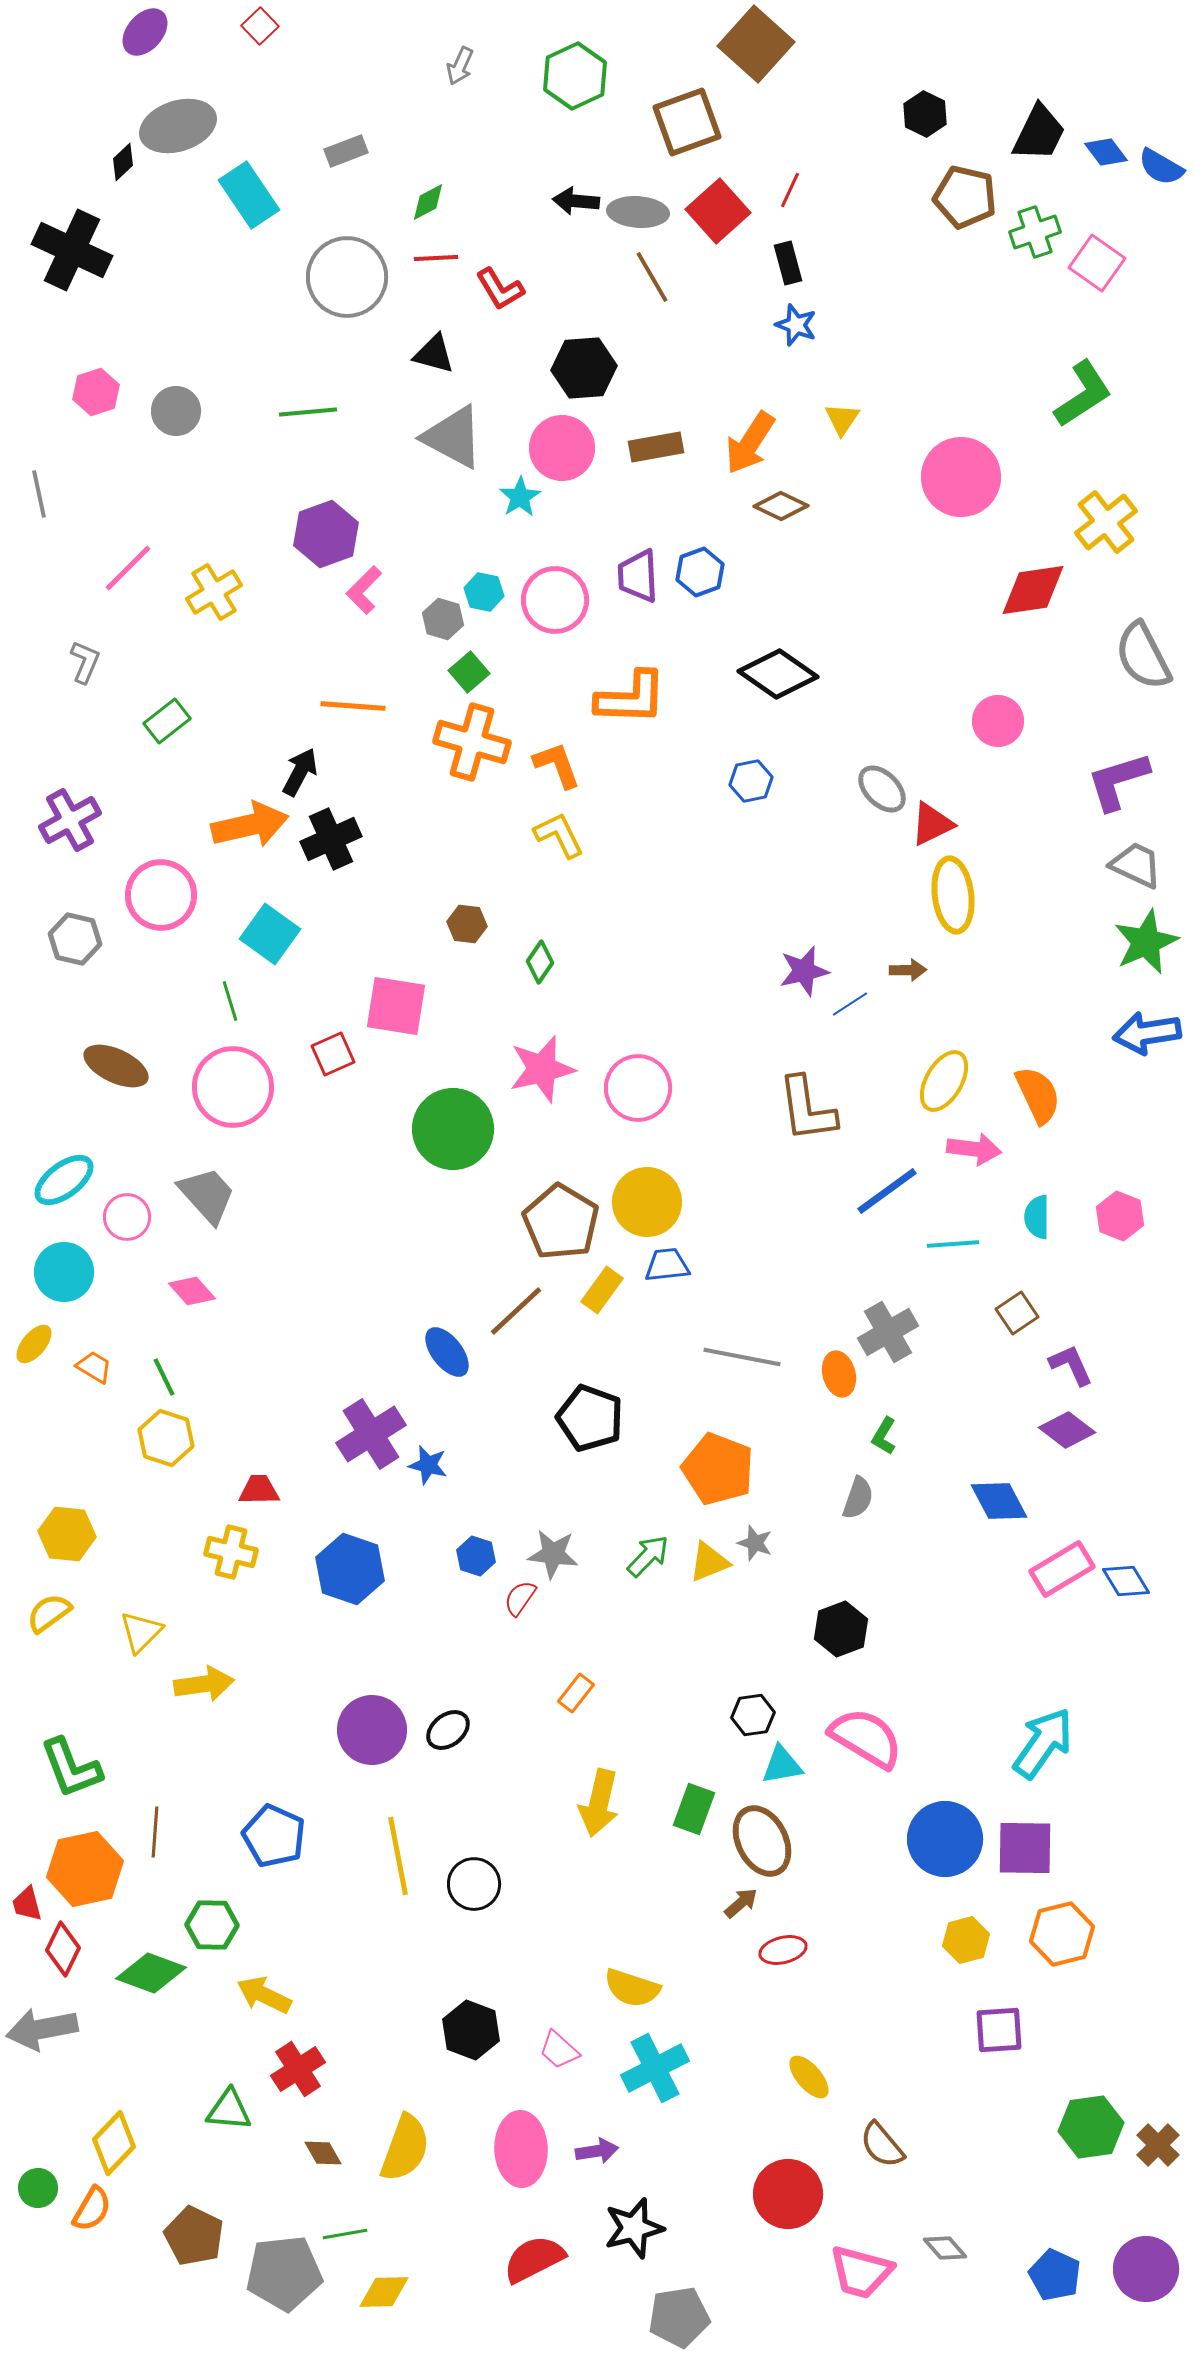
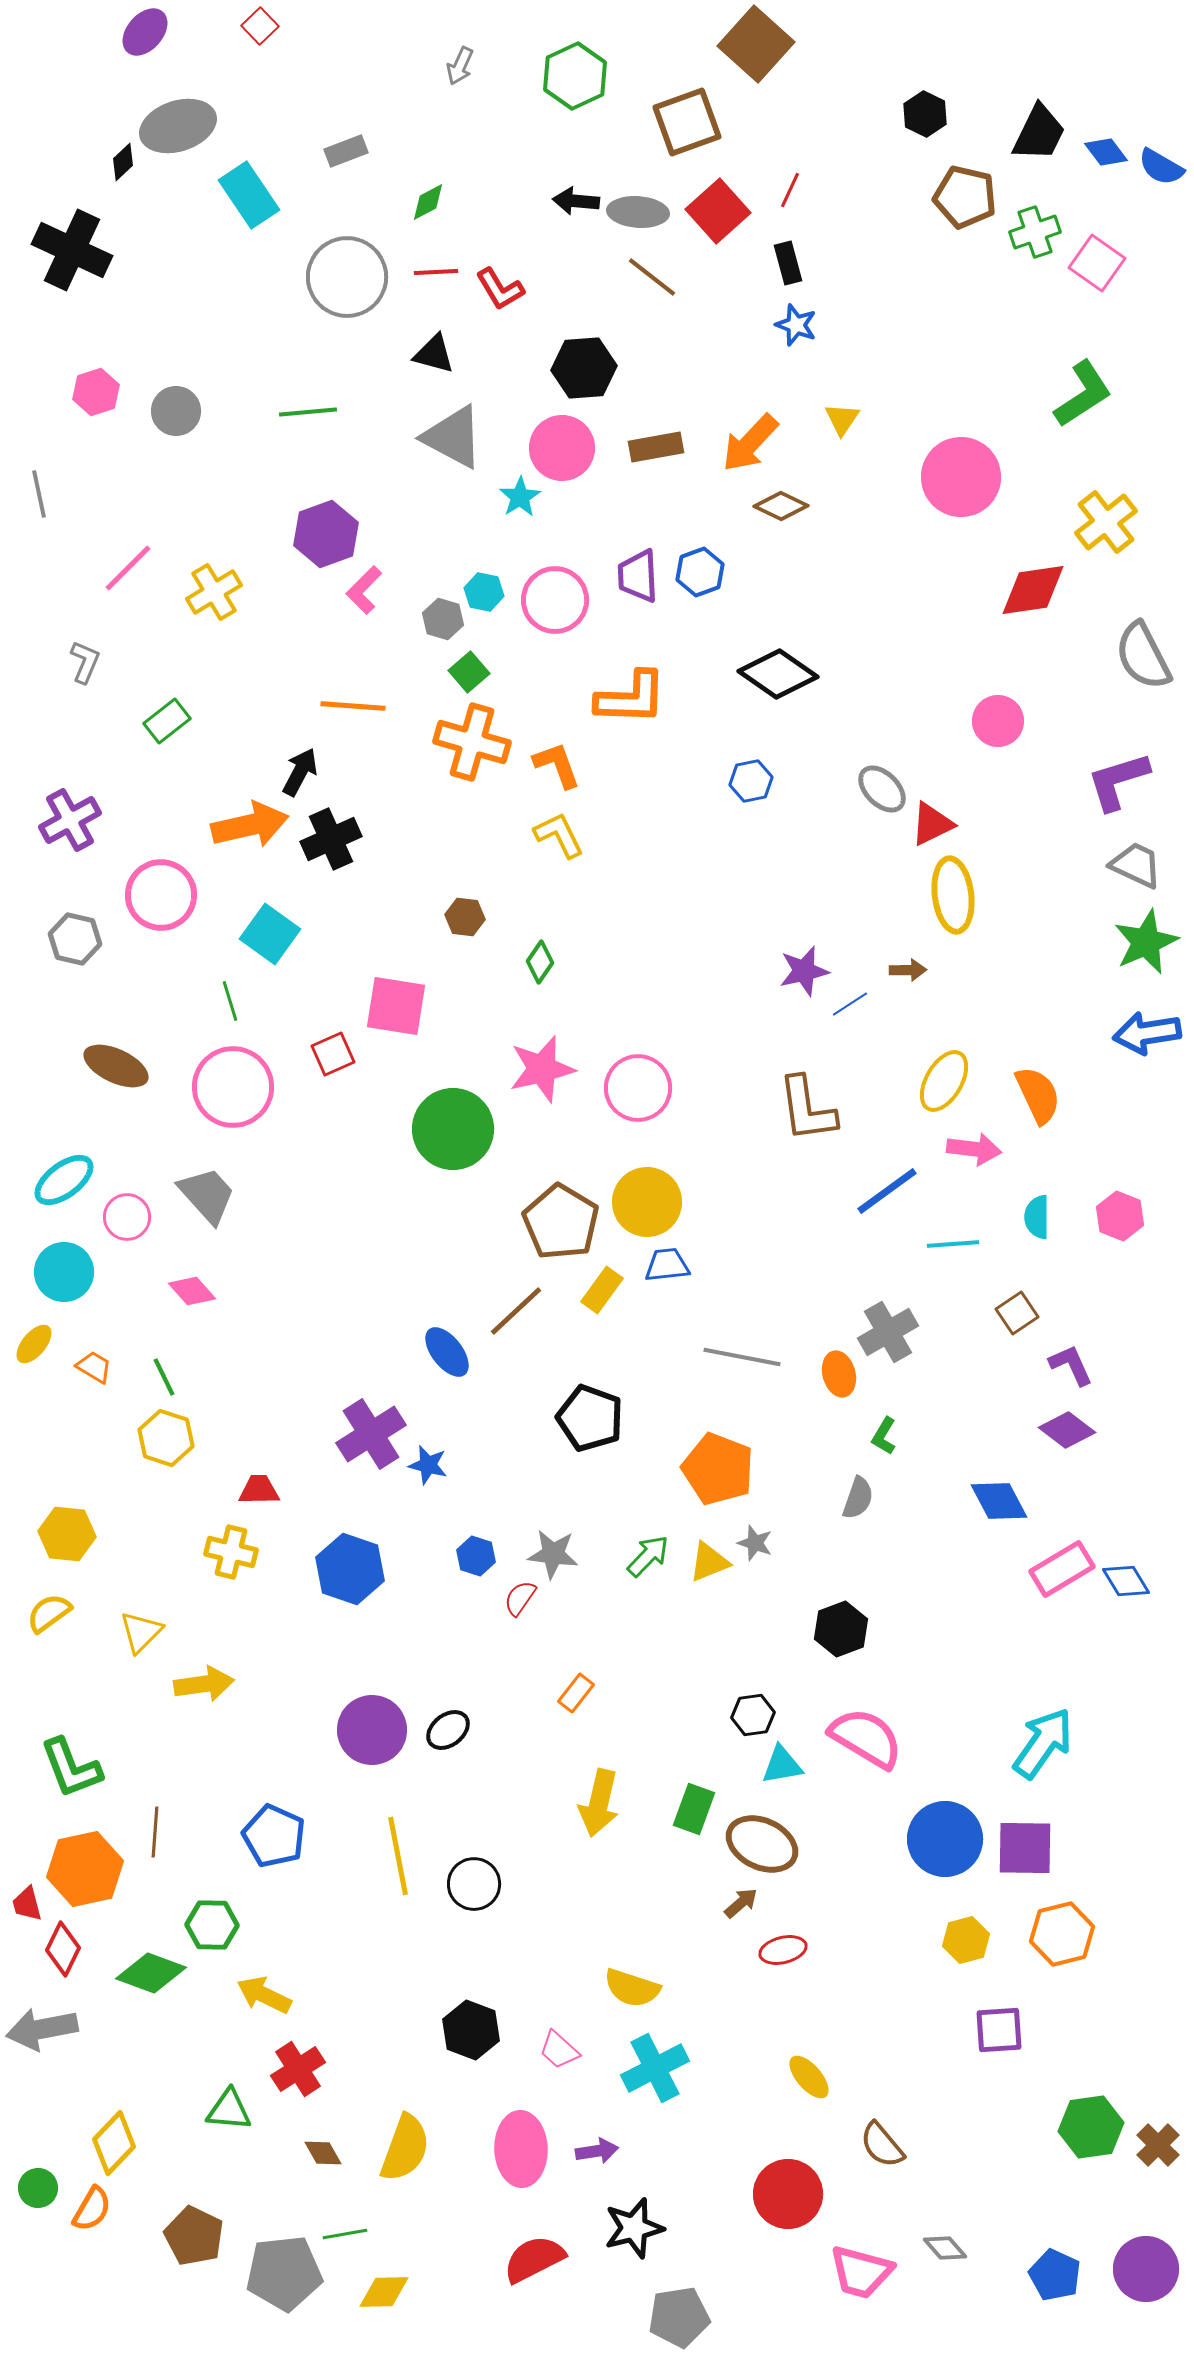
red line at (436, 258): moved 14 px down
brown line at (652, 277): rotated 22 degrees counterclockwise
orange arrow at (750, 443): rotated 10 degrees clockwise
brown hexagon at (467, 924): moved 2 px left, 7 px up
brown ellipse at (762, 1841): moved 3 px down; rotated 38 degrees counterclockwise
